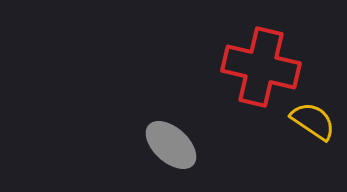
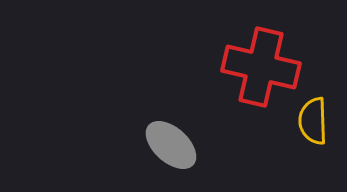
yellow semicircle: rotated 126 degrees counterclockwise
